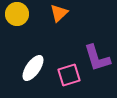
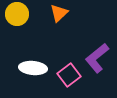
purple L-shape: rotated 68 degrees clockwise
white ellipse: rotated 60 degrees clockwise
pink square: rotated 20 degrees counterclockwise
